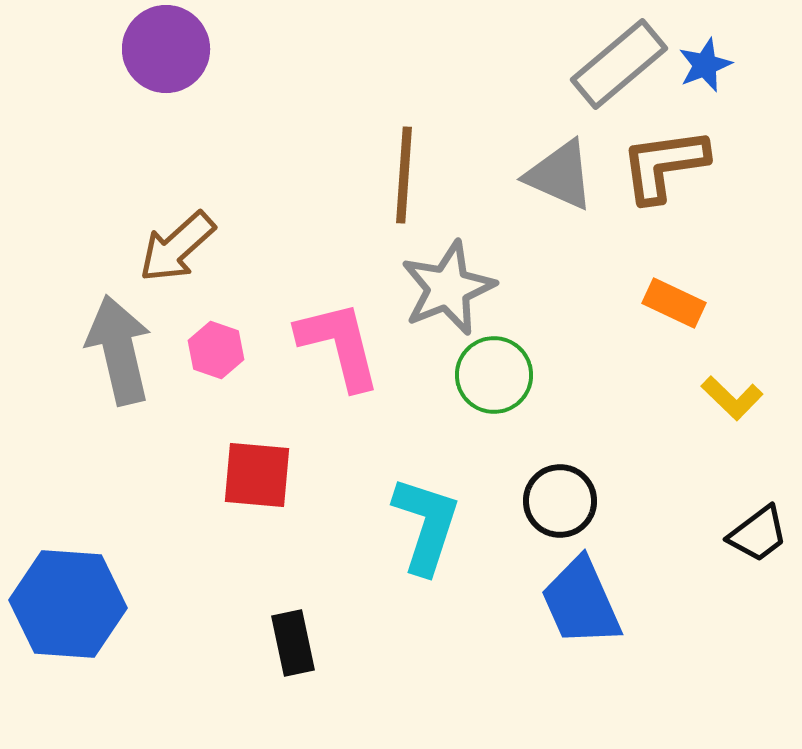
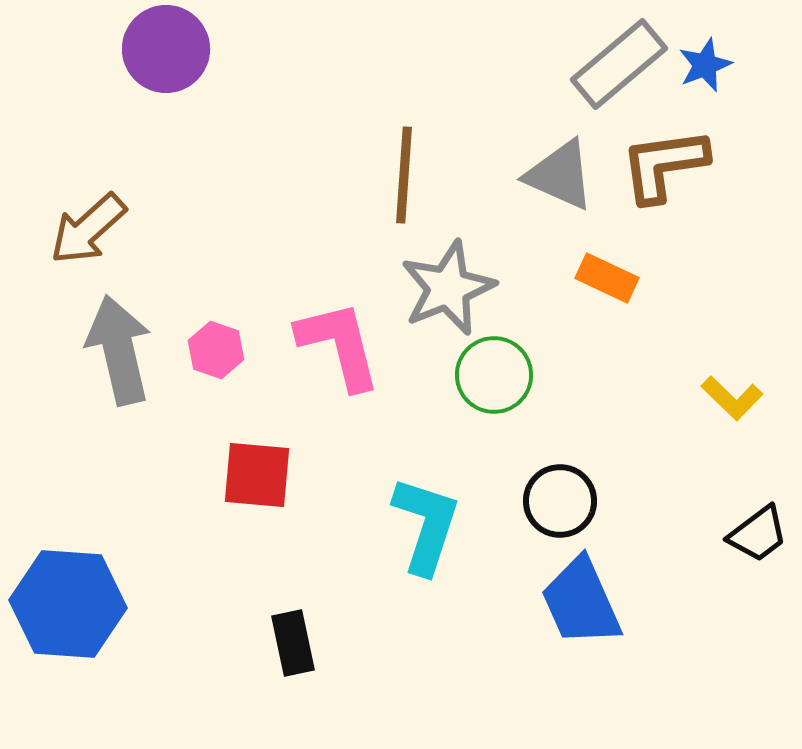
brown arrow: moved 89 px left, 18 px up
orange rectangle: moved 67 px left, 25 px up
